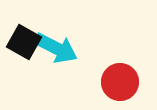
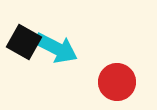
red circle: moved 3 px left
